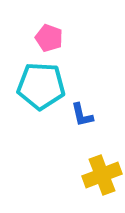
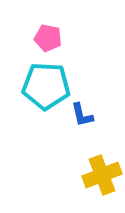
pink pentagon: moved 1 px left; rotated 8 degrees counterclockwise
cyan pentagon: moved 5 px right
